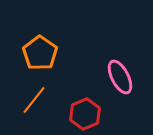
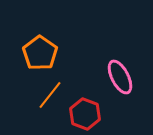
orange line: moved 16 px right, 5 px up
red hexagon: rotated 16 degrees counterclockwise
